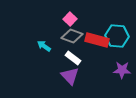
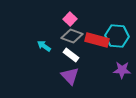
white rectangle: moved 2 px left, 3 px up
